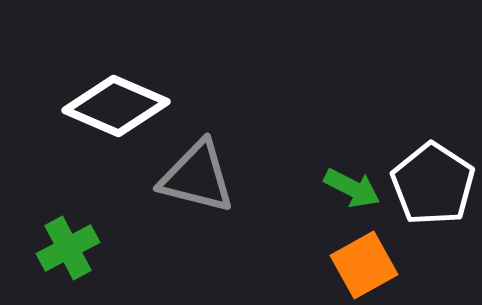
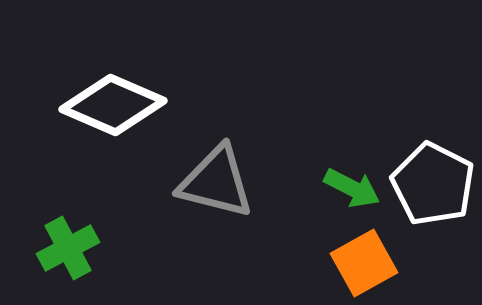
white diamond: moved 3 px left, 1 px up
gray triangle: moved 19 px right, 5 px down
white pentagon: rotated 6 degrees counterclockwise
orange square: moved 2 px up
